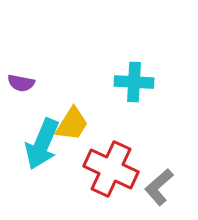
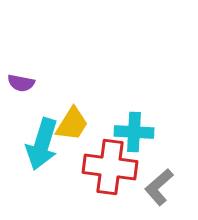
cyan cross: moved 50 px down
cyan arrow: rotated 6 degrees counterclockwise
red cross: moved 1 px left, 2 px up; rotated 18 degrees counterclockwise
